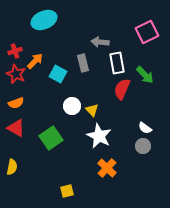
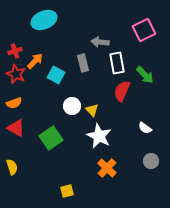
pink square: moved 3 px left, 2 px up
cyan square: moved 2 px left, 1 px down
red semicircle: moved 2 px down
orange semicircle: moved 2 px left
gray circle: moved 8 px right, 15 px down
yellow semicircle: rotated 28 degrees counterclockwise
